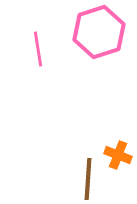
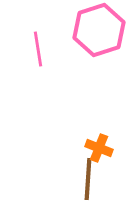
pink hexagon: moved 2 px up
orange cross: moved 19 px left, 7 px up
